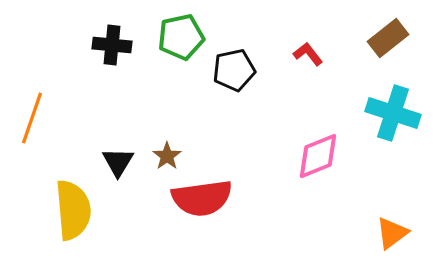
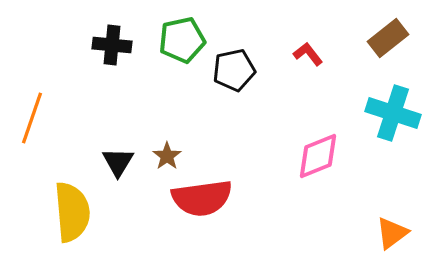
green pentagon: moved 1 px right, 3 px down
yellow semicircle: moved 1 px left, 2 px down
